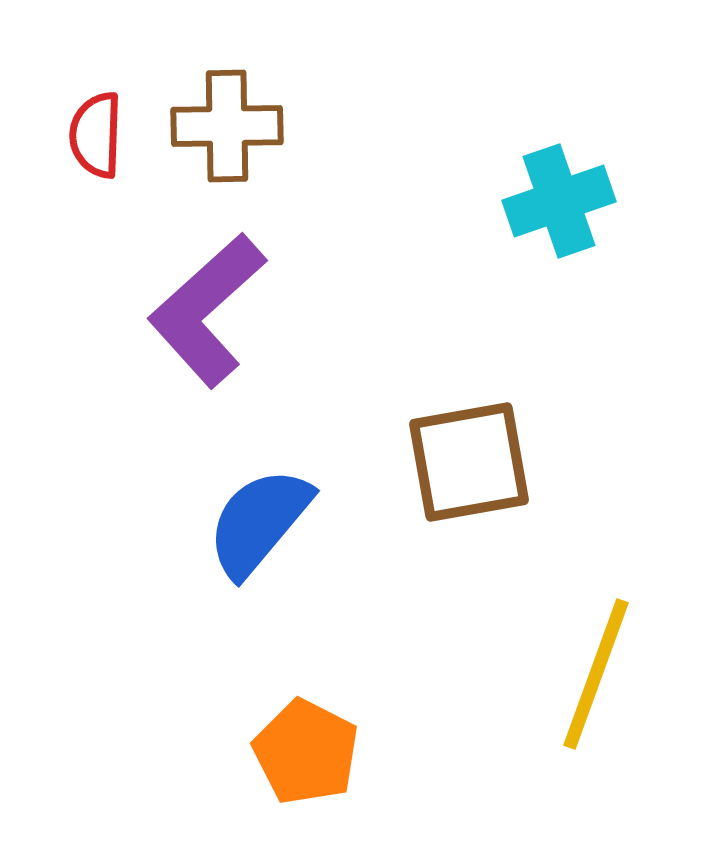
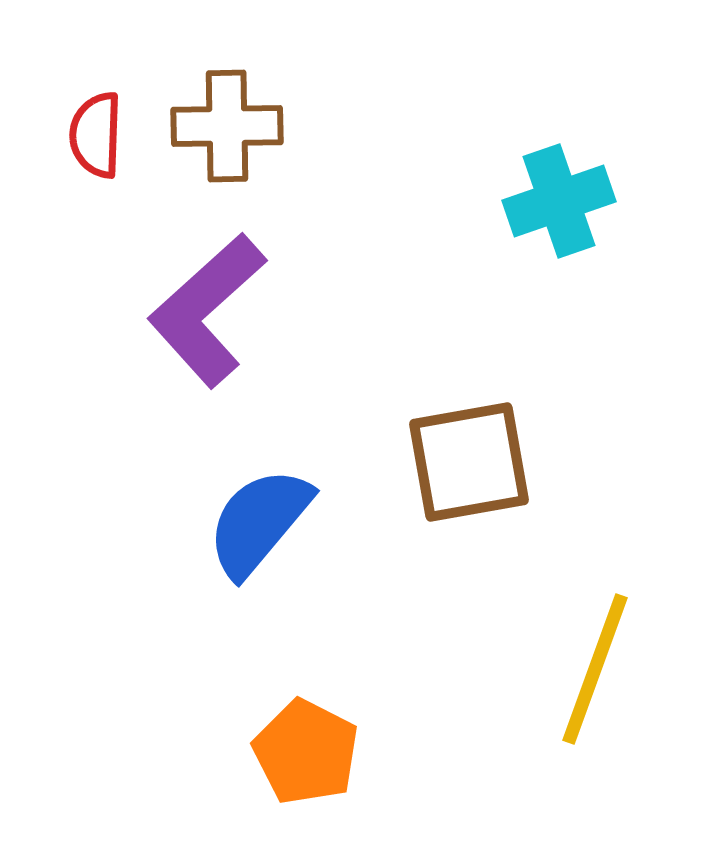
yellow line: moved 1 px left, 5 px up
